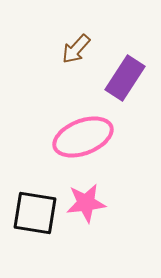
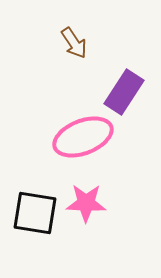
brown arrow: moved 2 px left, 6 px up; rotated 76 degrees counterclockwise
purple rectangle: moved 1 px left, 14 px down
pink star: rotated 9 degrees clockwise
